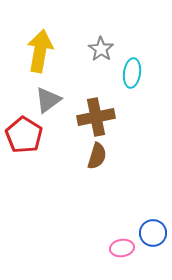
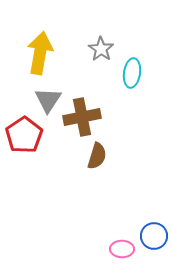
yellow arrow: moved 2 px down
gray triangle: rotated 20 degrees counterclockwise
brown cross: moved 14 px left
red pentagon: rotated 6 degrees clockwise
blue circle: moved 1 px right, 3 px down
pink ellipse: moved 1 px down; rotated 10 degrees clockwise
